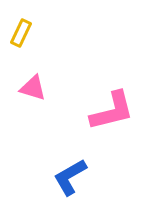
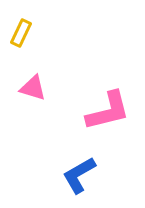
pink L-shape: moved 4 px left
blue L-shape: moved 9 px right, 2 px up
